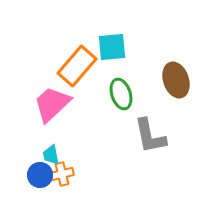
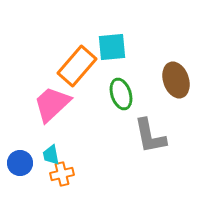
blue circle: moved 20 px left, 12 px up
